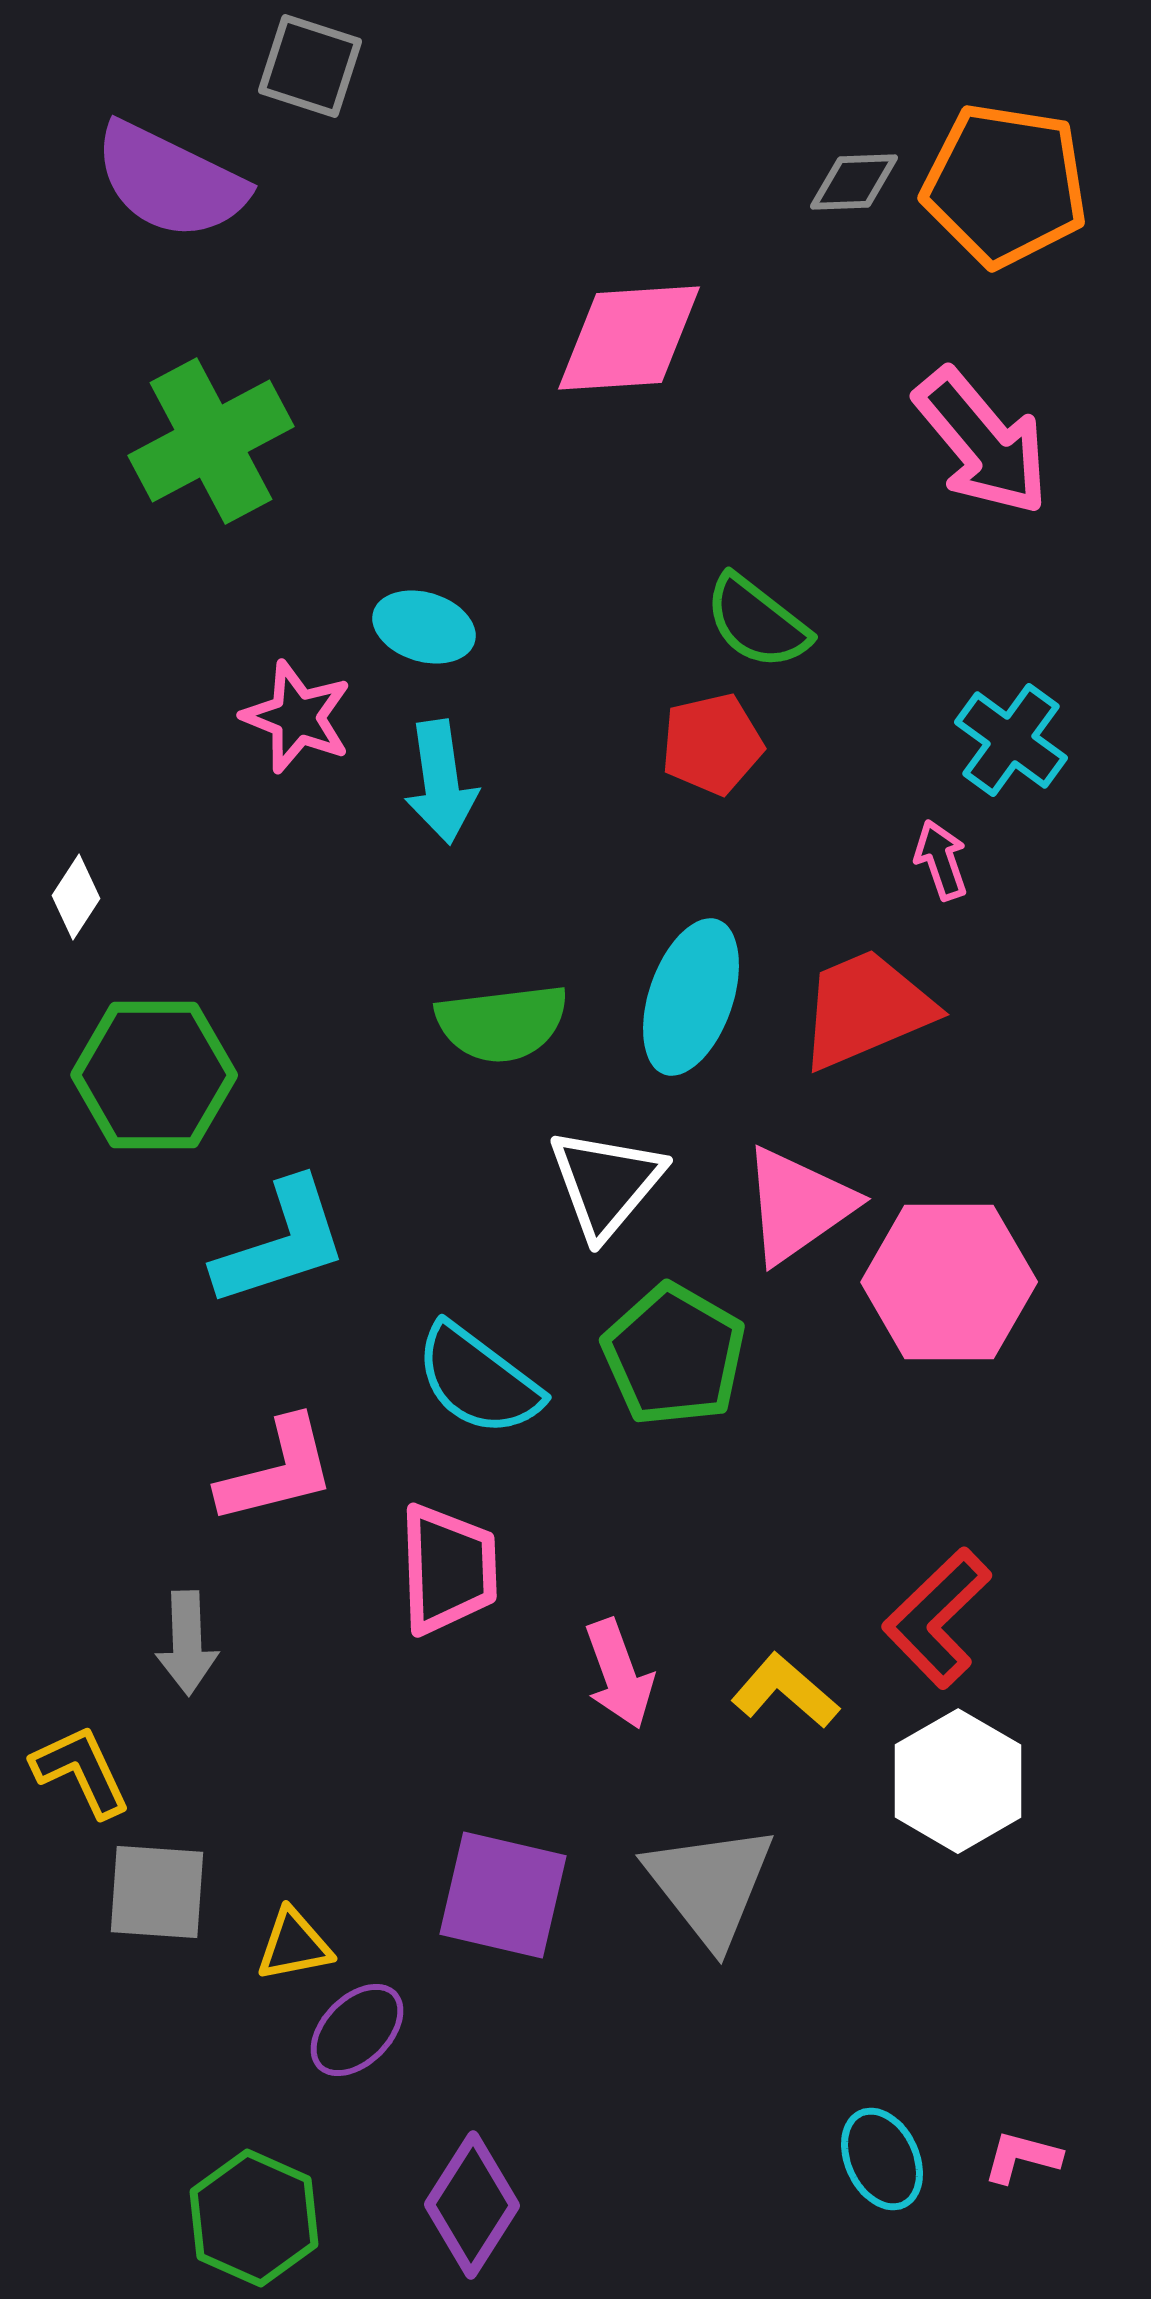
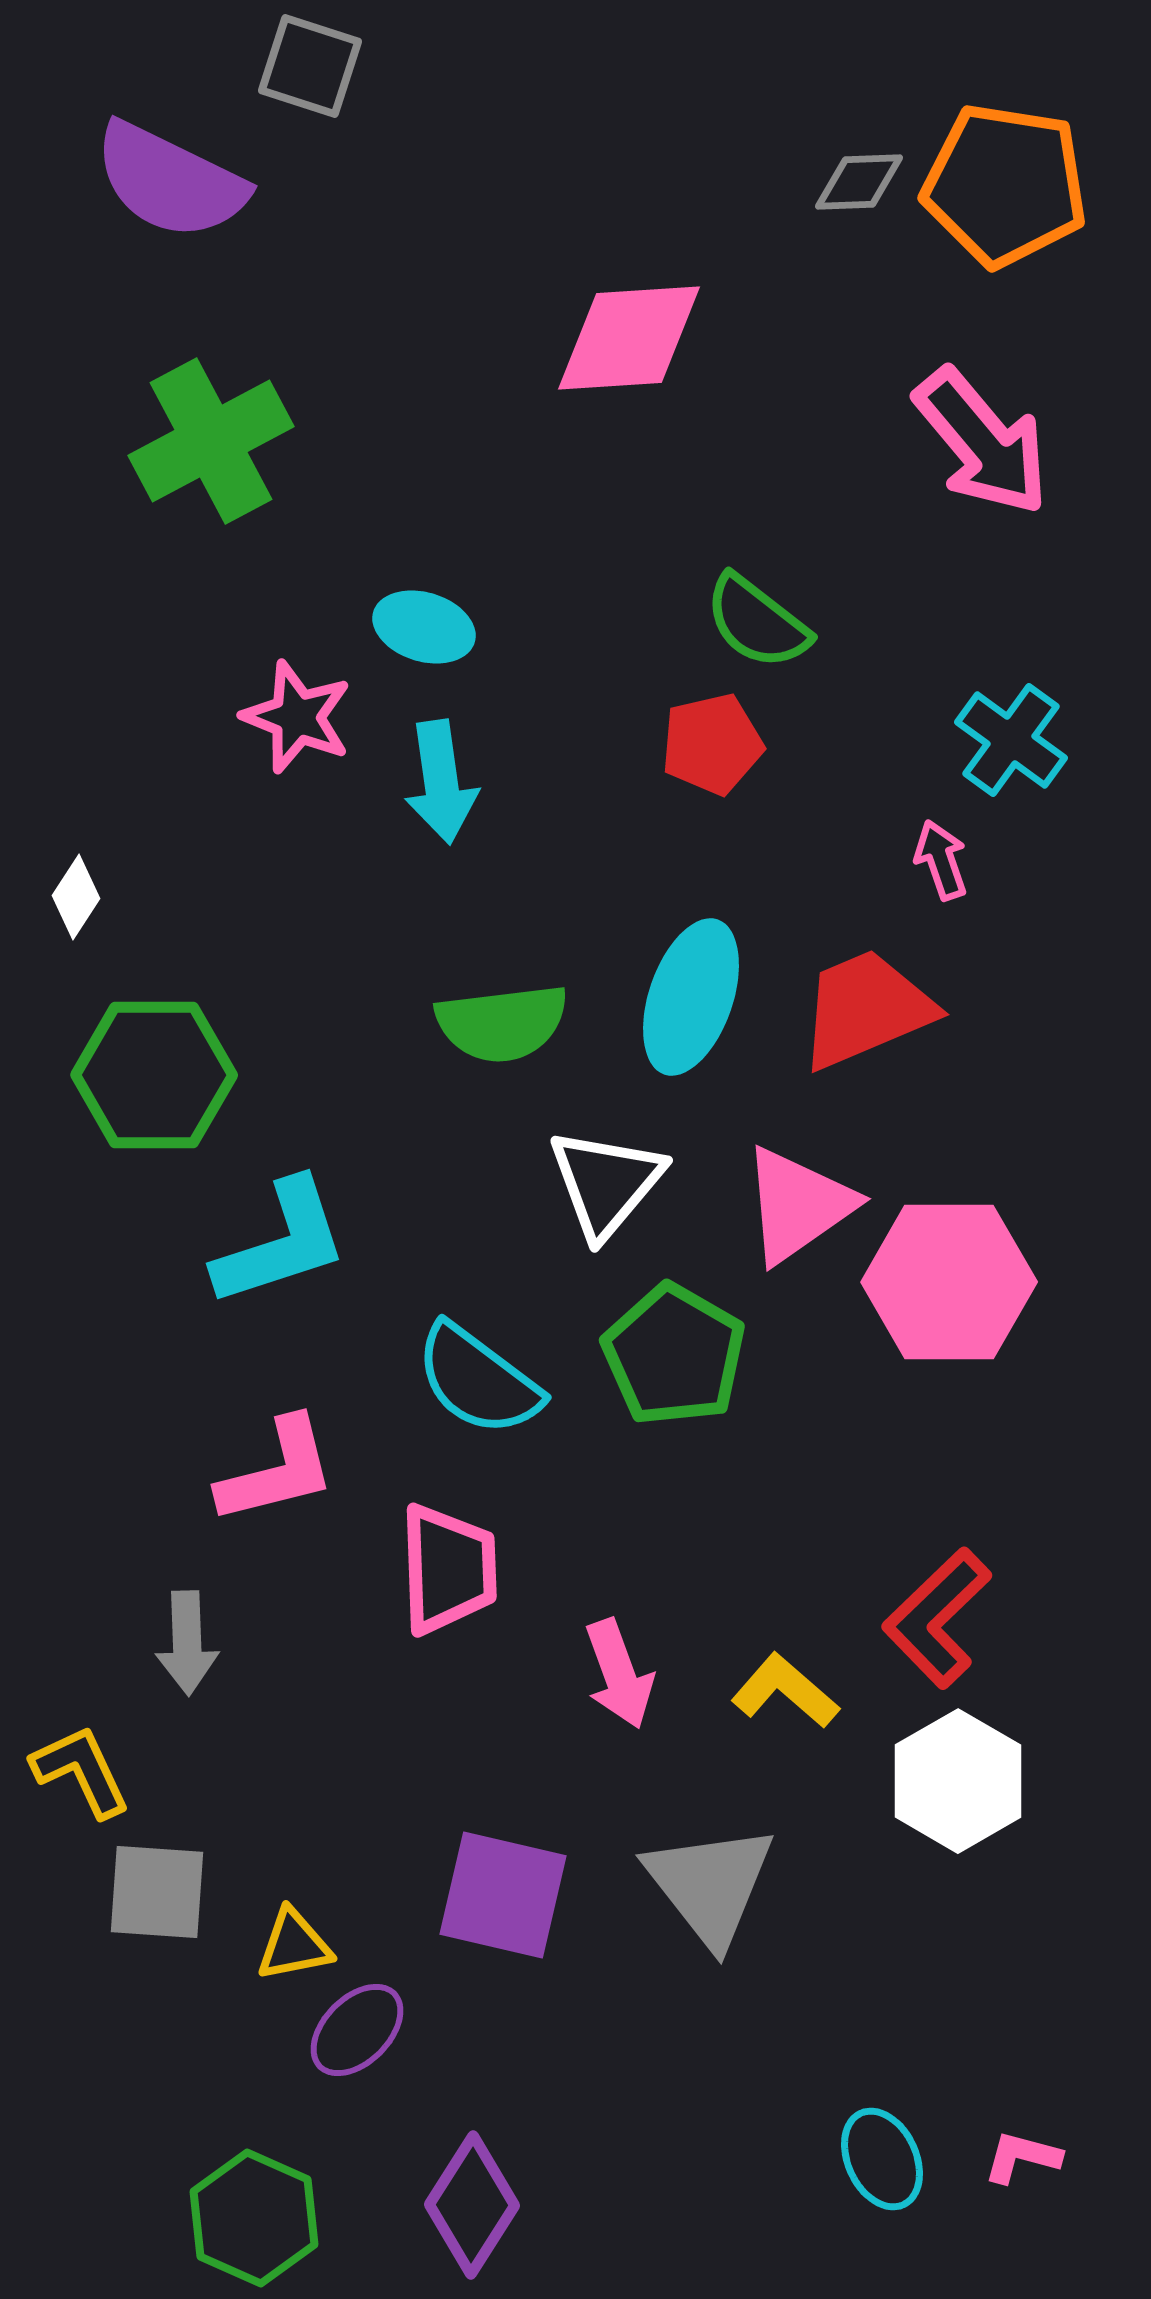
gray diamond at (854, 182): moved 5 px right
